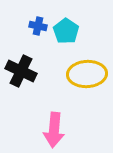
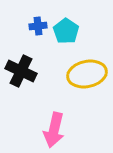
blue cross: rotated 18 degrees counterclockwise
yellow ellipse: rotated 9 degrees counterclockwise
pink arrow: rotated 8 degrees clockwise
